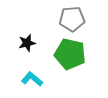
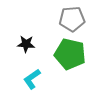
black star: moved 1 px left, 1 px down; rotated 18 degrees clockwise
cyan L-shape: rotated 75 degrees counterclockwise
